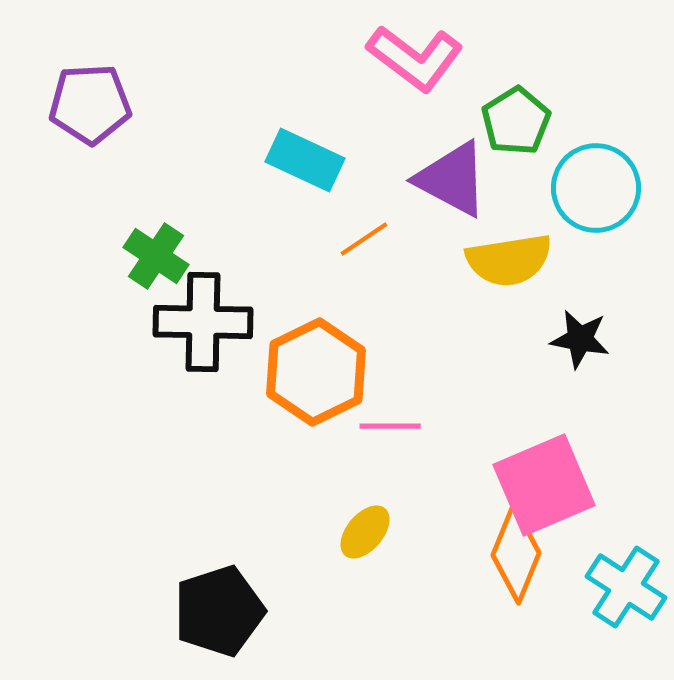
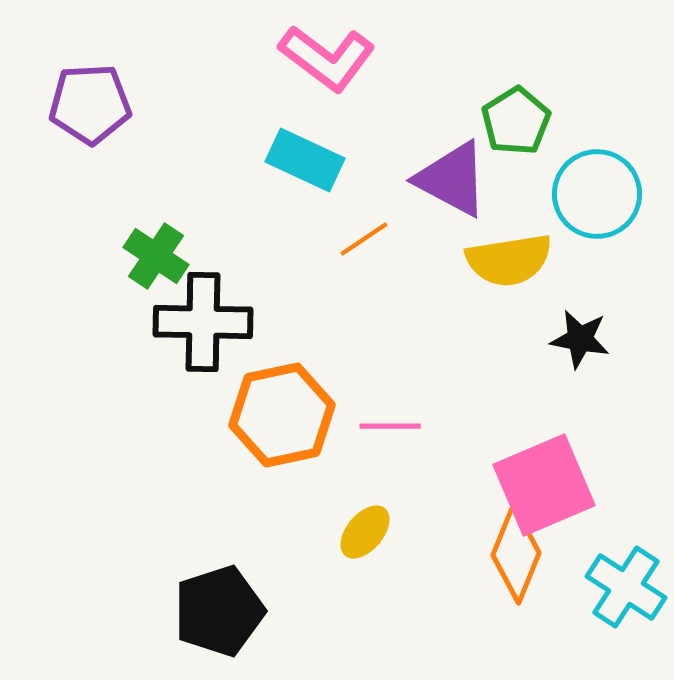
pink L-shape: moved 88 px left
cyan circle: moved 1 px right, 6 px down
orange hexagon: moved 34 px left, 43 px down; rotated 14 degrees clockwise
